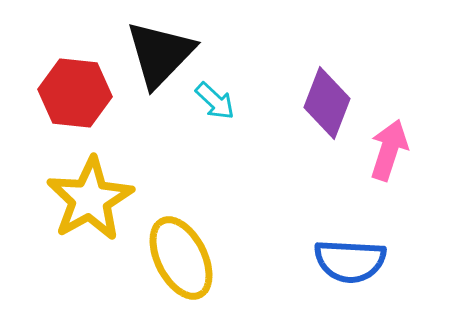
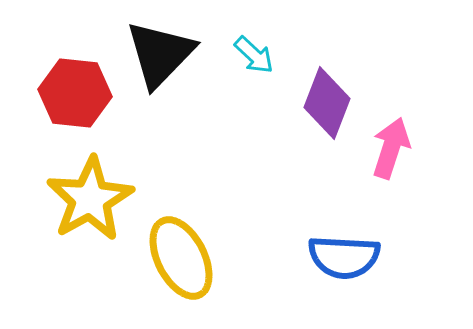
cyan arrow: moved 39 px right, 46 px up
pink arrow: moved 2 px right, 2 px up
blue semicircle: moved 6 px left, 4 px up
